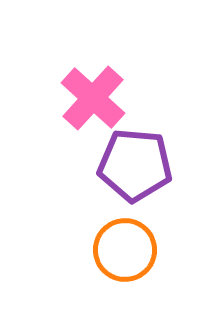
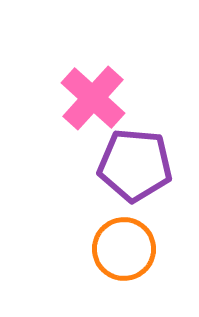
orange circle: moved 1 px left, 1 px up
